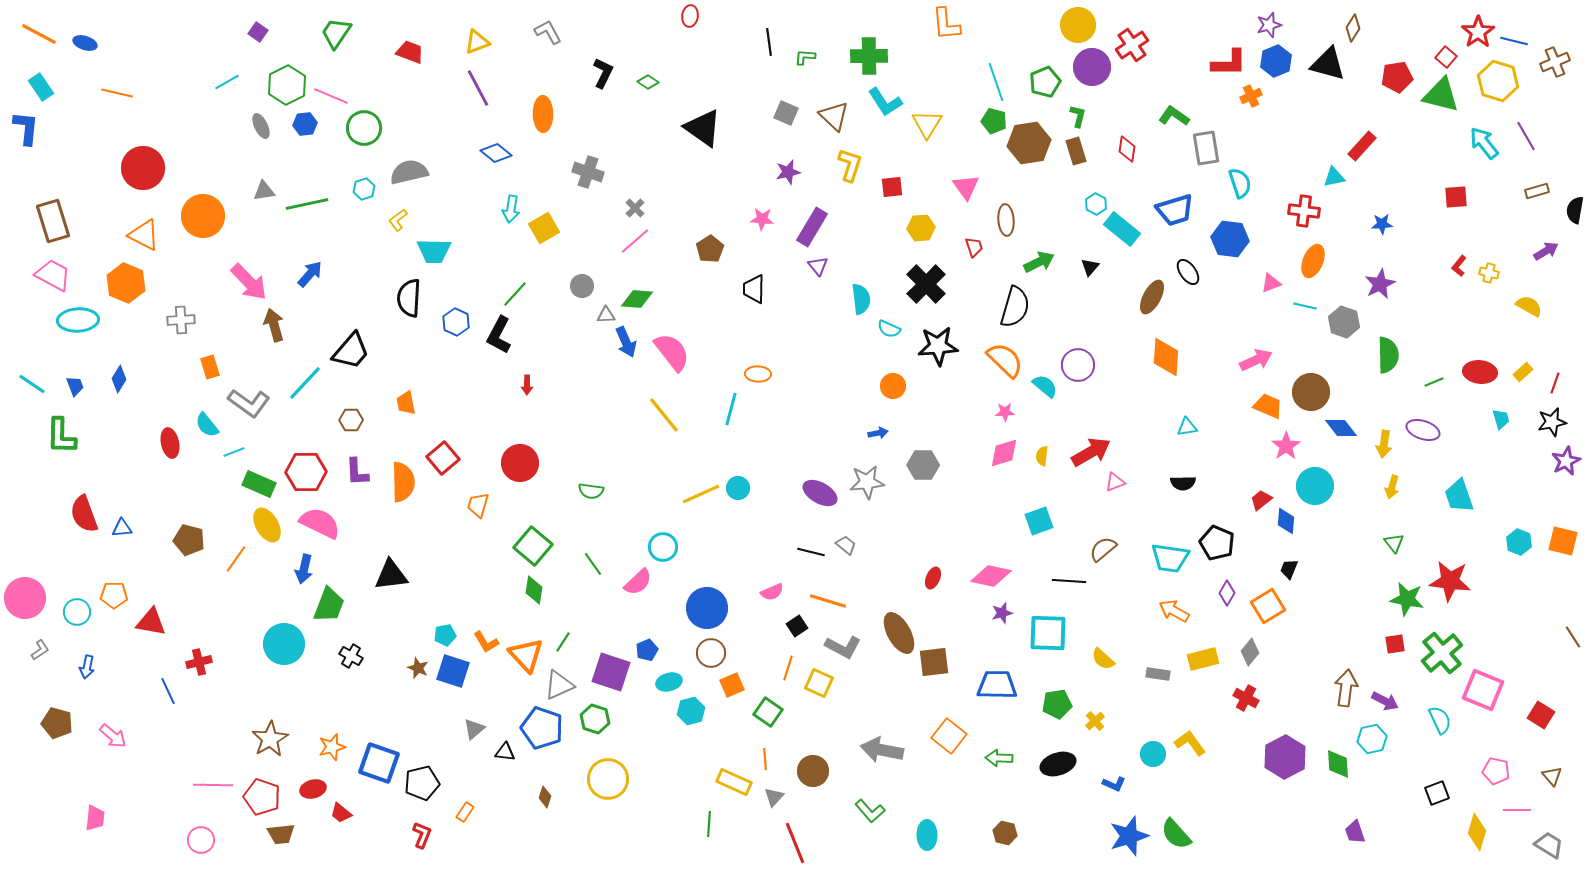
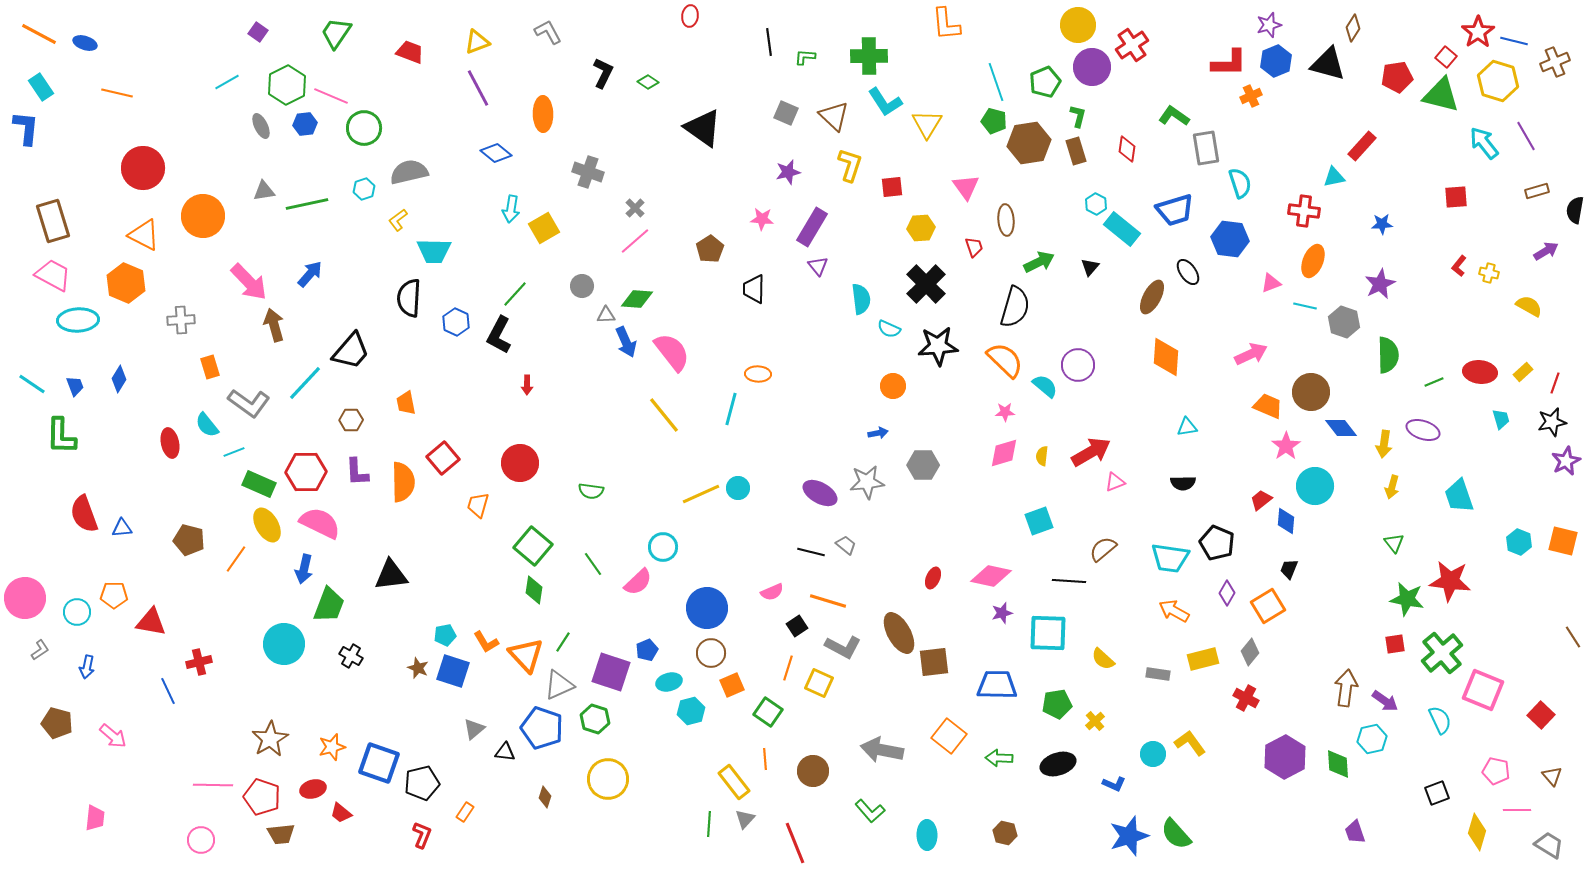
pink arrow at (1256, 360): moved 5 px left, 6 px up
purple arrow at (1385, 701): rotated 8 degrees clockwise
red square at (1541, 715): rotated 12 degrees clockwise
yellow rectangle at (734, 782): rotated 28 degrees clockwise
gray triangle at (774, 797): moved 29 px left, 22 px down
